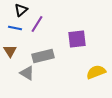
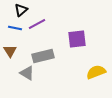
purple line: rotated 30 degrees clockwise
